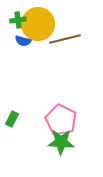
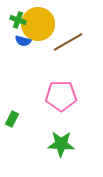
green cross: rotated 28 degrees clockwise
brown line: moved 3 px right, 3 px down; rotated 16 degrees counterclockwise
pink pentagon: moved 24 px up; rotated 28 degrees counterclockwise
green star: moved 2 px down
